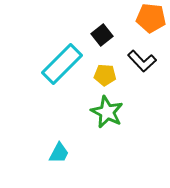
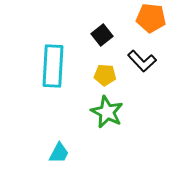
cyan rectangle: moved 9 px left, 2 px down; rotated 42 degrees counterclockwise
